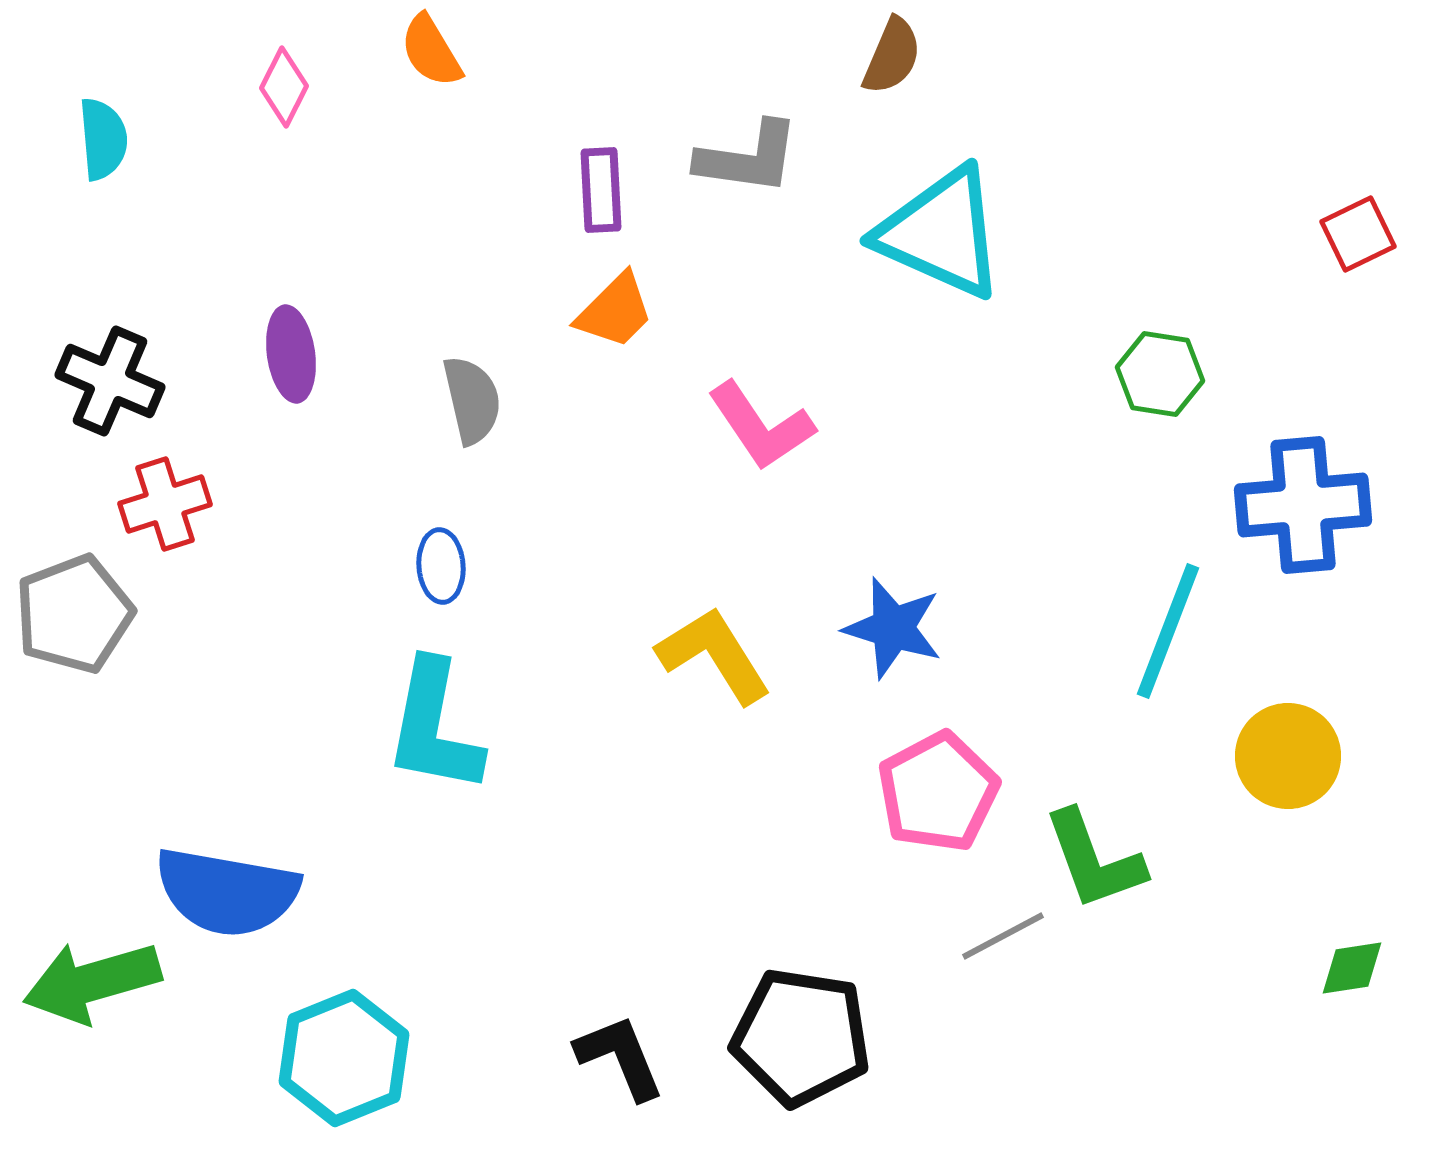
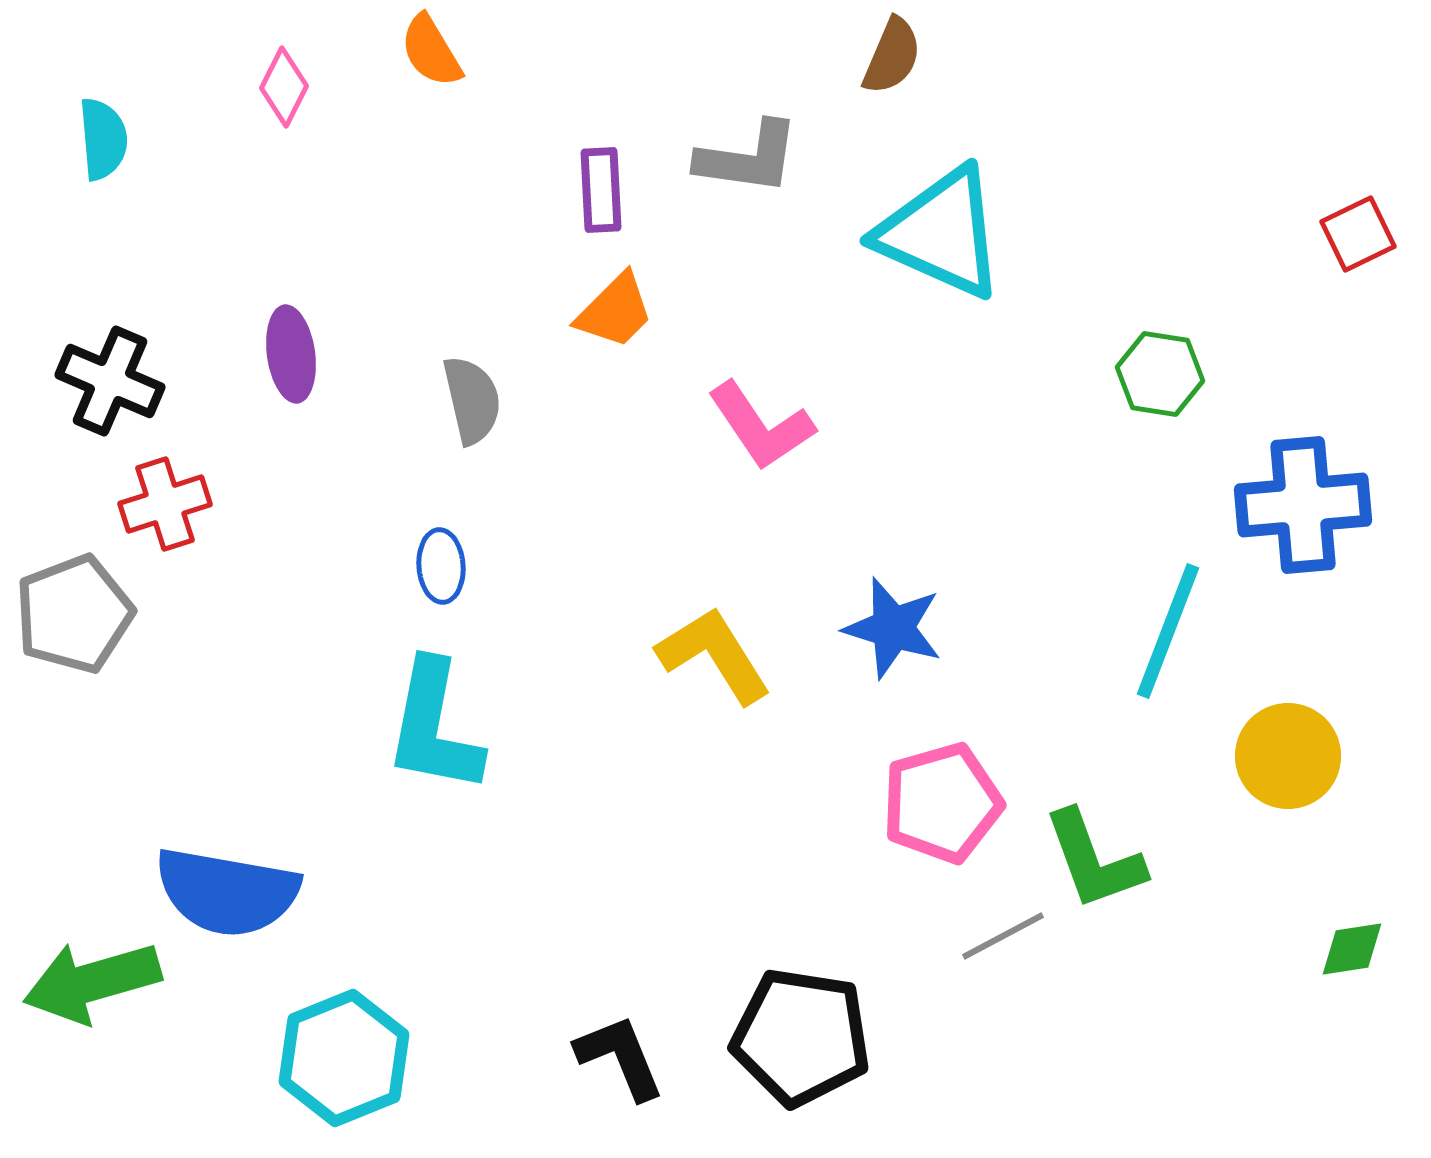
pink pentagon: moved 4 px right, 11 px down; rotated 12 degrees clockwise
green diamond: moved 19 px up
